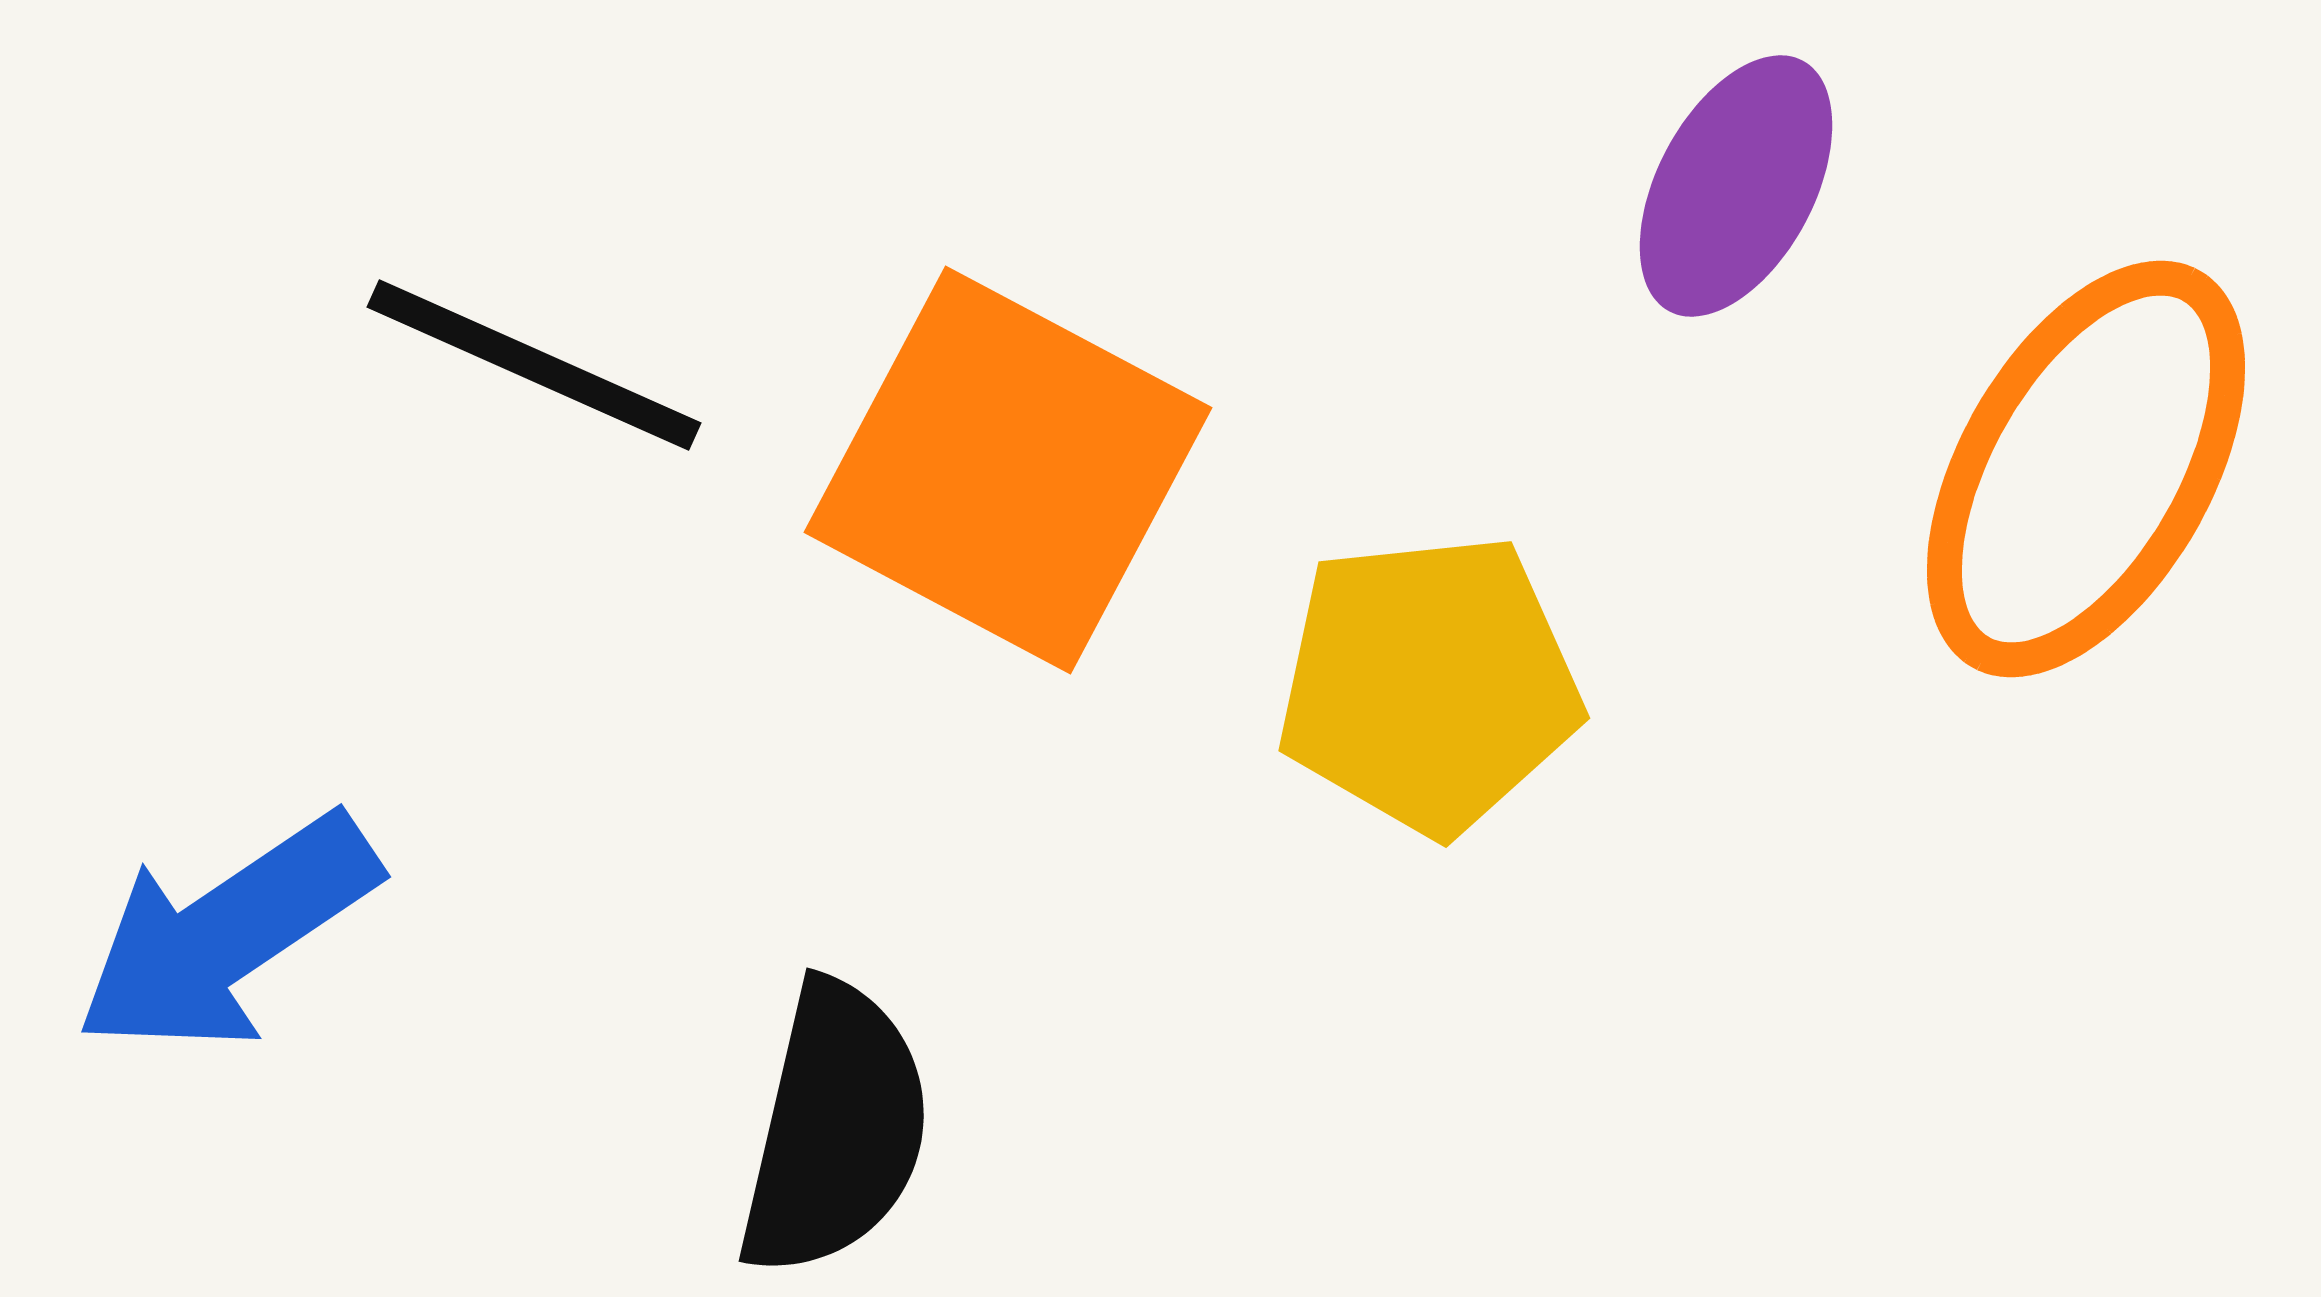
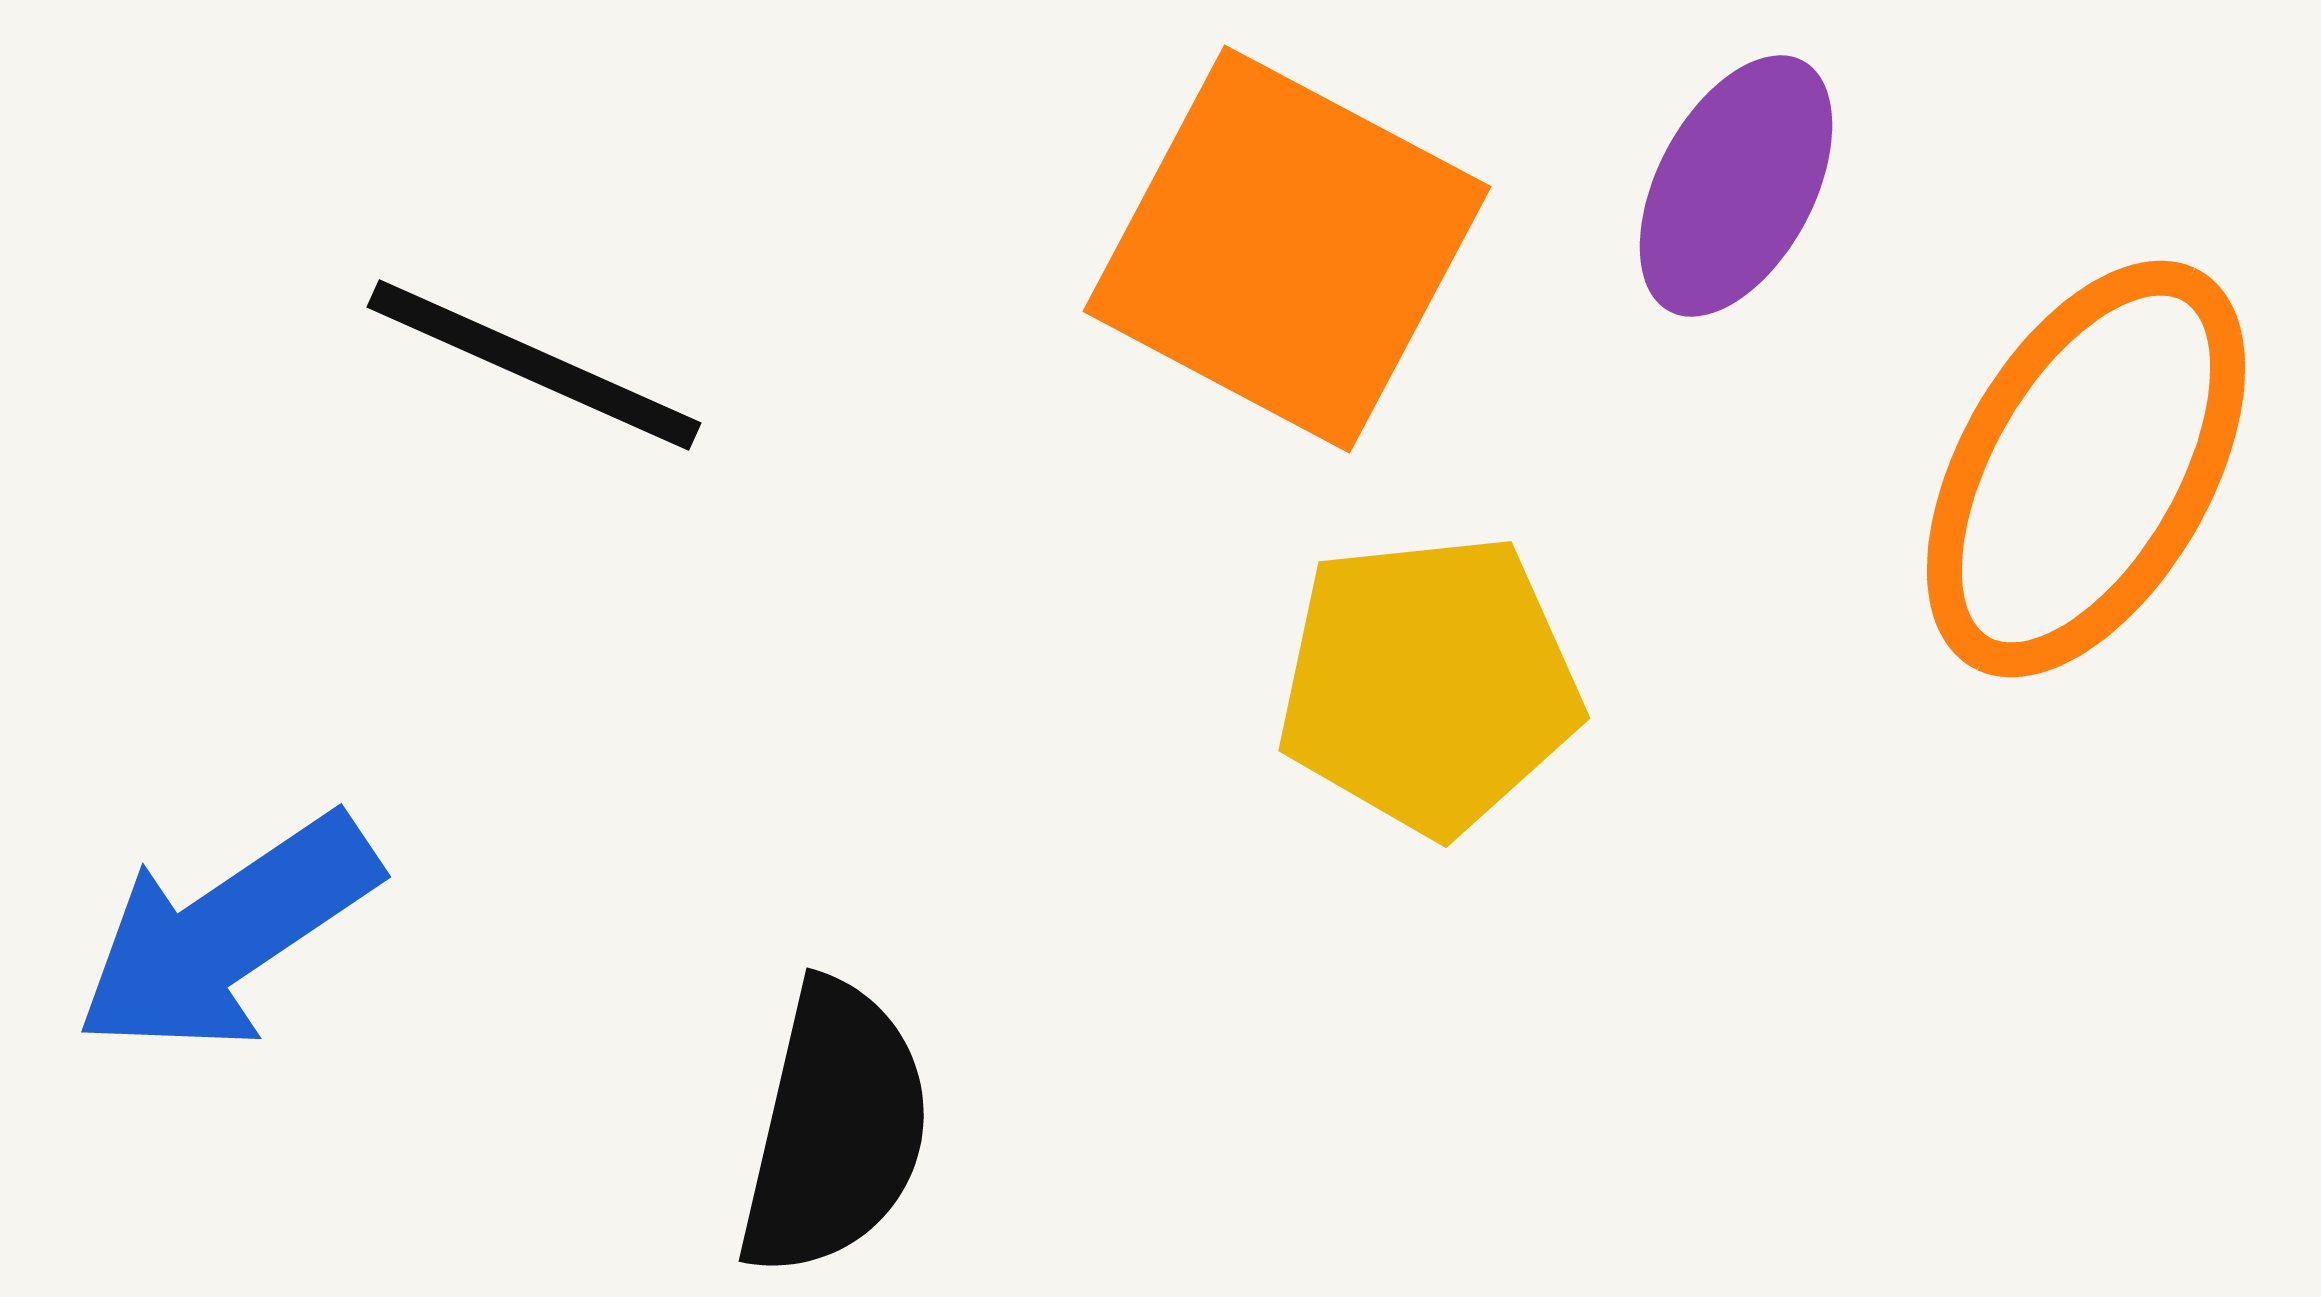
orange square: moved 279 px right, 221 px up
